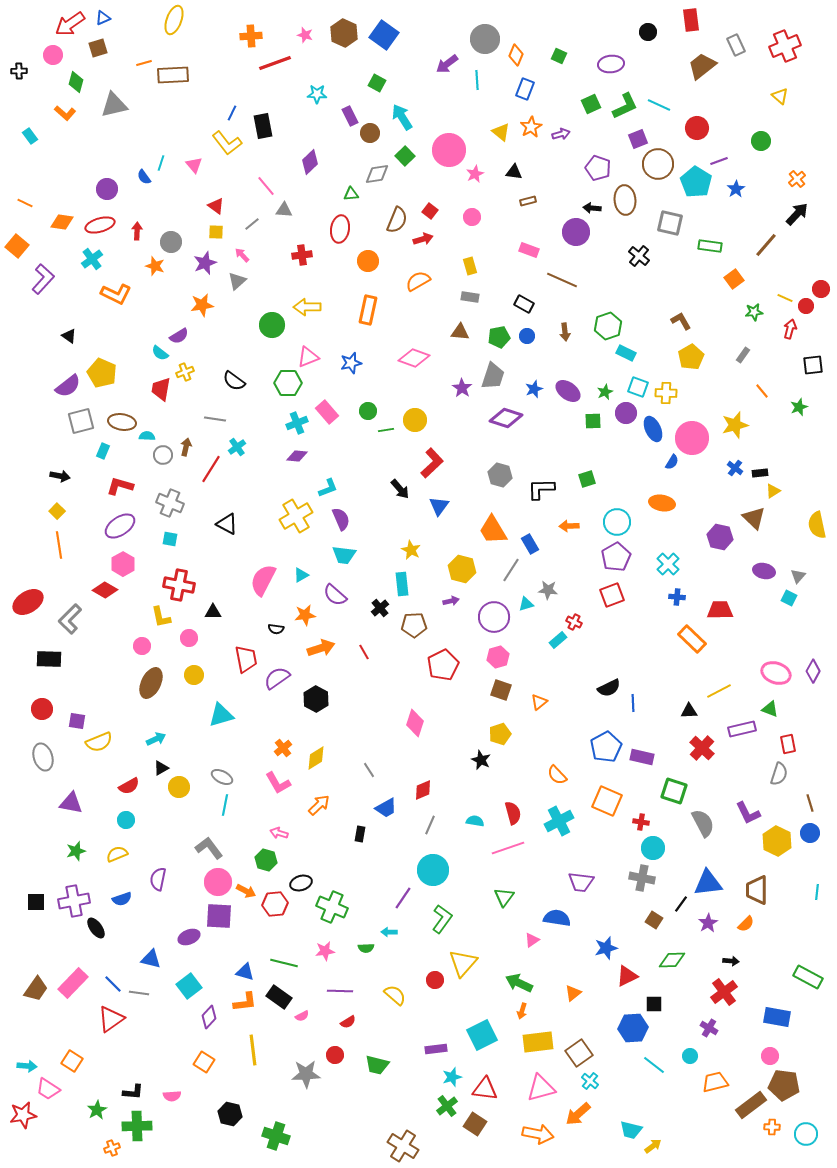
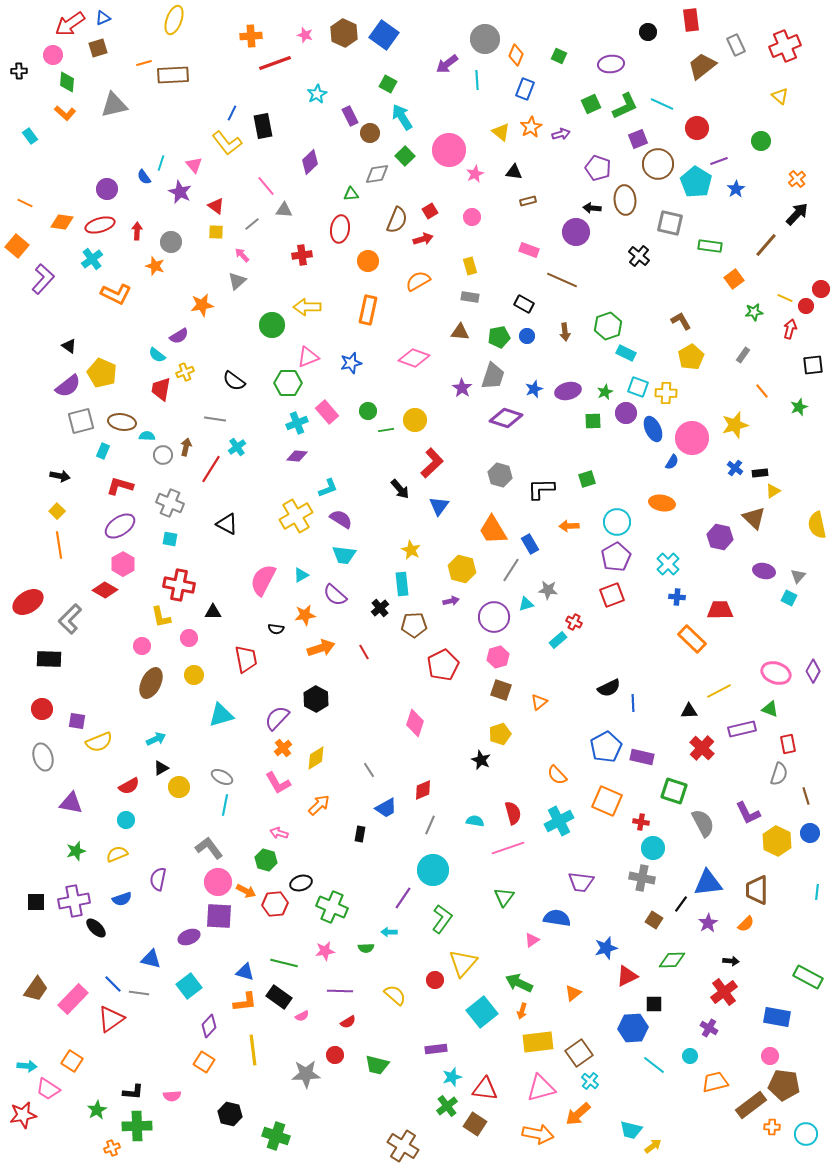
green diamond at (76, 82): moved 9 px left; rotated 10 degrees counterclockwise
green square at (377, 83): moved 11 px right, 1 px down
cyan star at (317, 94): rotated 30 degrees counterclockwise
cyan line at (659, 105): moved 3 px right, 1 px up
red square at (430, 211): rotated 21 degrees clockwise
purple star at (205, 263): moved 25 px left, 71 px up; rotated 25 degrees counterclockwise
black triangle at (69, 336): moved 10 px down
cyan semicircle at (160, 353): moved 3 px left, 2 px down
purple ellipse at (568, 391): rotated 50 degrees counterclockwise
purple semicircle at (341, 519): rotated 35 degrees counterclockwise
purple semicircle at (277, 678): moved 40 px down; rotated 12 degrees counterclockwise
brown line at (810, 803): moved 4 px left, 7 px up
black ellipse at (96, 928): rotated 10 degrees counterclockwise
pink rectangle at (73, 983): moved 16 px down
purple diamond at (209, 1017): moved 9 px down
cyan square at (482, 1035): moved 23 px up; rotated 12 degrees counterclockwise
